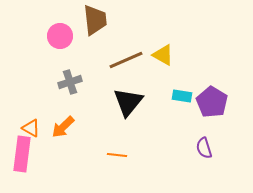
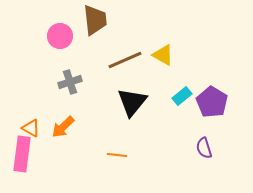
brown line: moved 1 px left
cyan rectangle: rotated 48 degrees counterclockwise
black triangle: moved 4 px right
